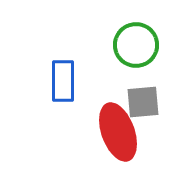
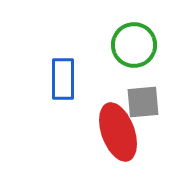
green circle: moved 2 px left
blue rectangle: moved 2 px up
